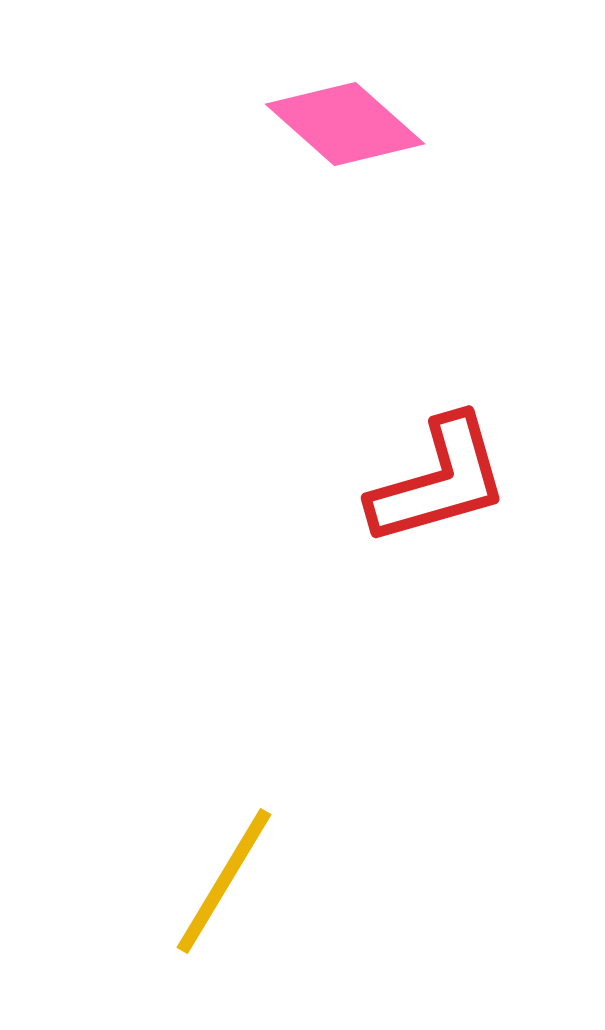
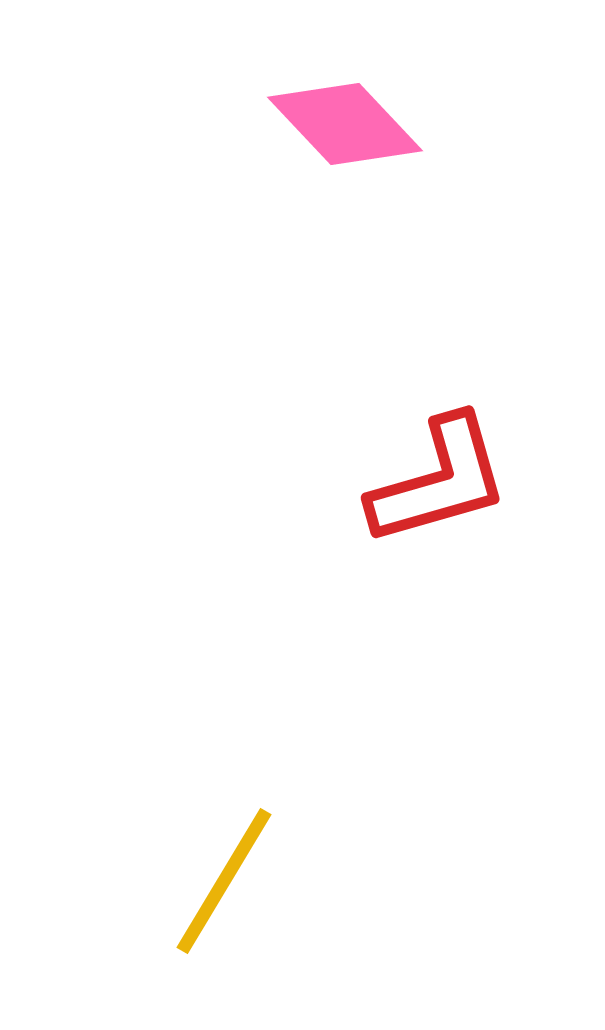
pink diamond: rotated 5 degrees clockwise
